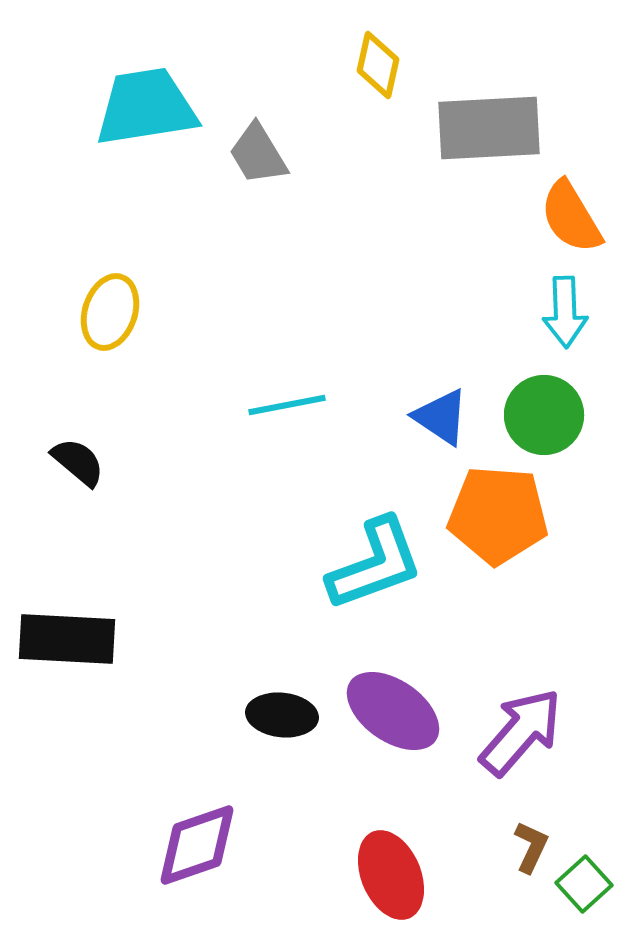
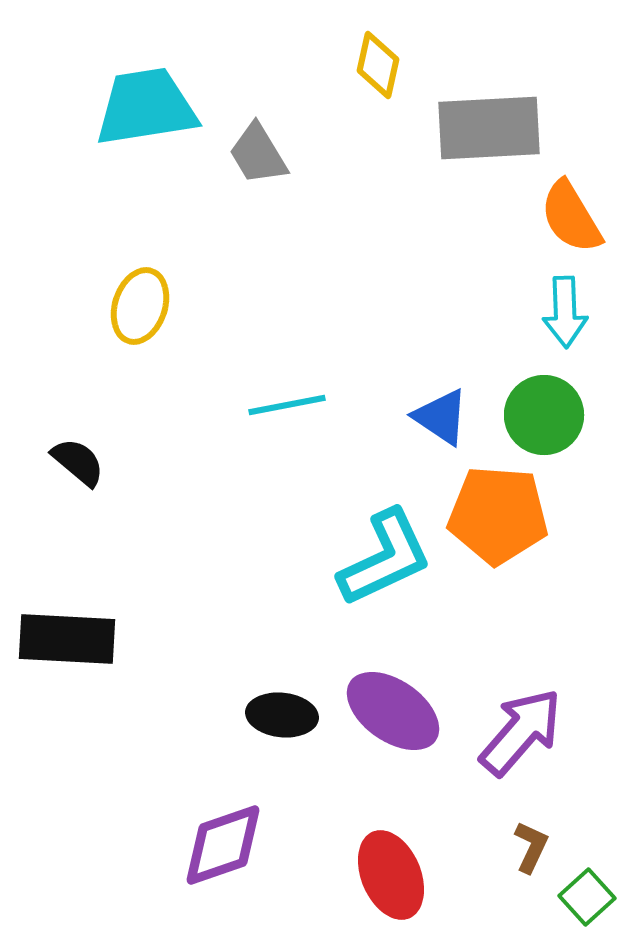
yellow ellipse: moved 30 px right, 6 px up
cyan L-shape: moved 10 px right, 6 px up; rotated 5 degrees counterclockwise
purple diamond: moved 26 px right
green square: moved 3 px right, 13 px down
